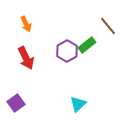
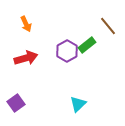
red arrow: rotated 80 degrees counterclockwise
